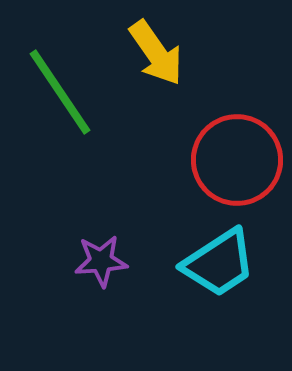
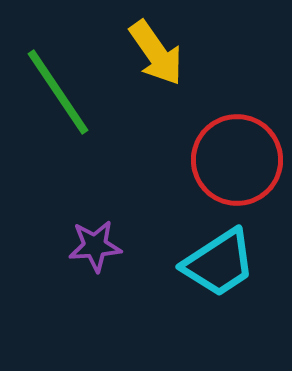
green line: moved 2 px left
purple star: moved 6 px left, 15 px up
